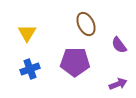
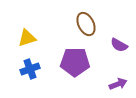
yellow triangle: moved 5 px down; rotated 42 degrees clockwise
purple semicircle: rotated 24 degrees counterclockwise
